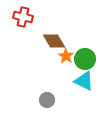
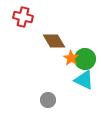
orange star: moved 5 px right, 2 px down
cyan triangle: moved 1 px up
gray circle: moved 1 px right
